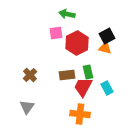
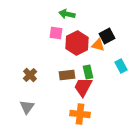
pink square: rotated 16 degrees clockwise
orange triangle: moved 7 px left, 3 px up
cyan rectangle: moved 14 px right, 22 px up
